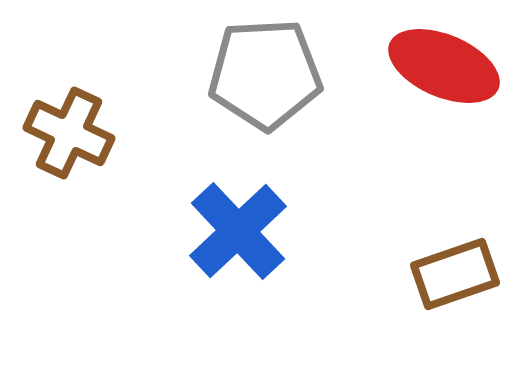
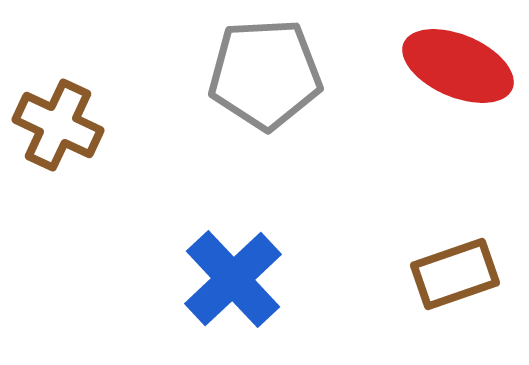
red ellipse: moved 14 px right
brown cross: moved 11 px left, 8 px up
blue cross: moved 5 px left, 48 px down
